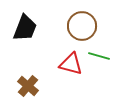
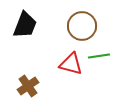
black trapezoid: moved 3 px up
green line: rotated 25 degrees counterclockwise
brown cross: rotated 15 degrees clockwise
